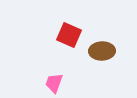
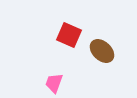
brown ellipse: rotated 45 degrees clockwise
